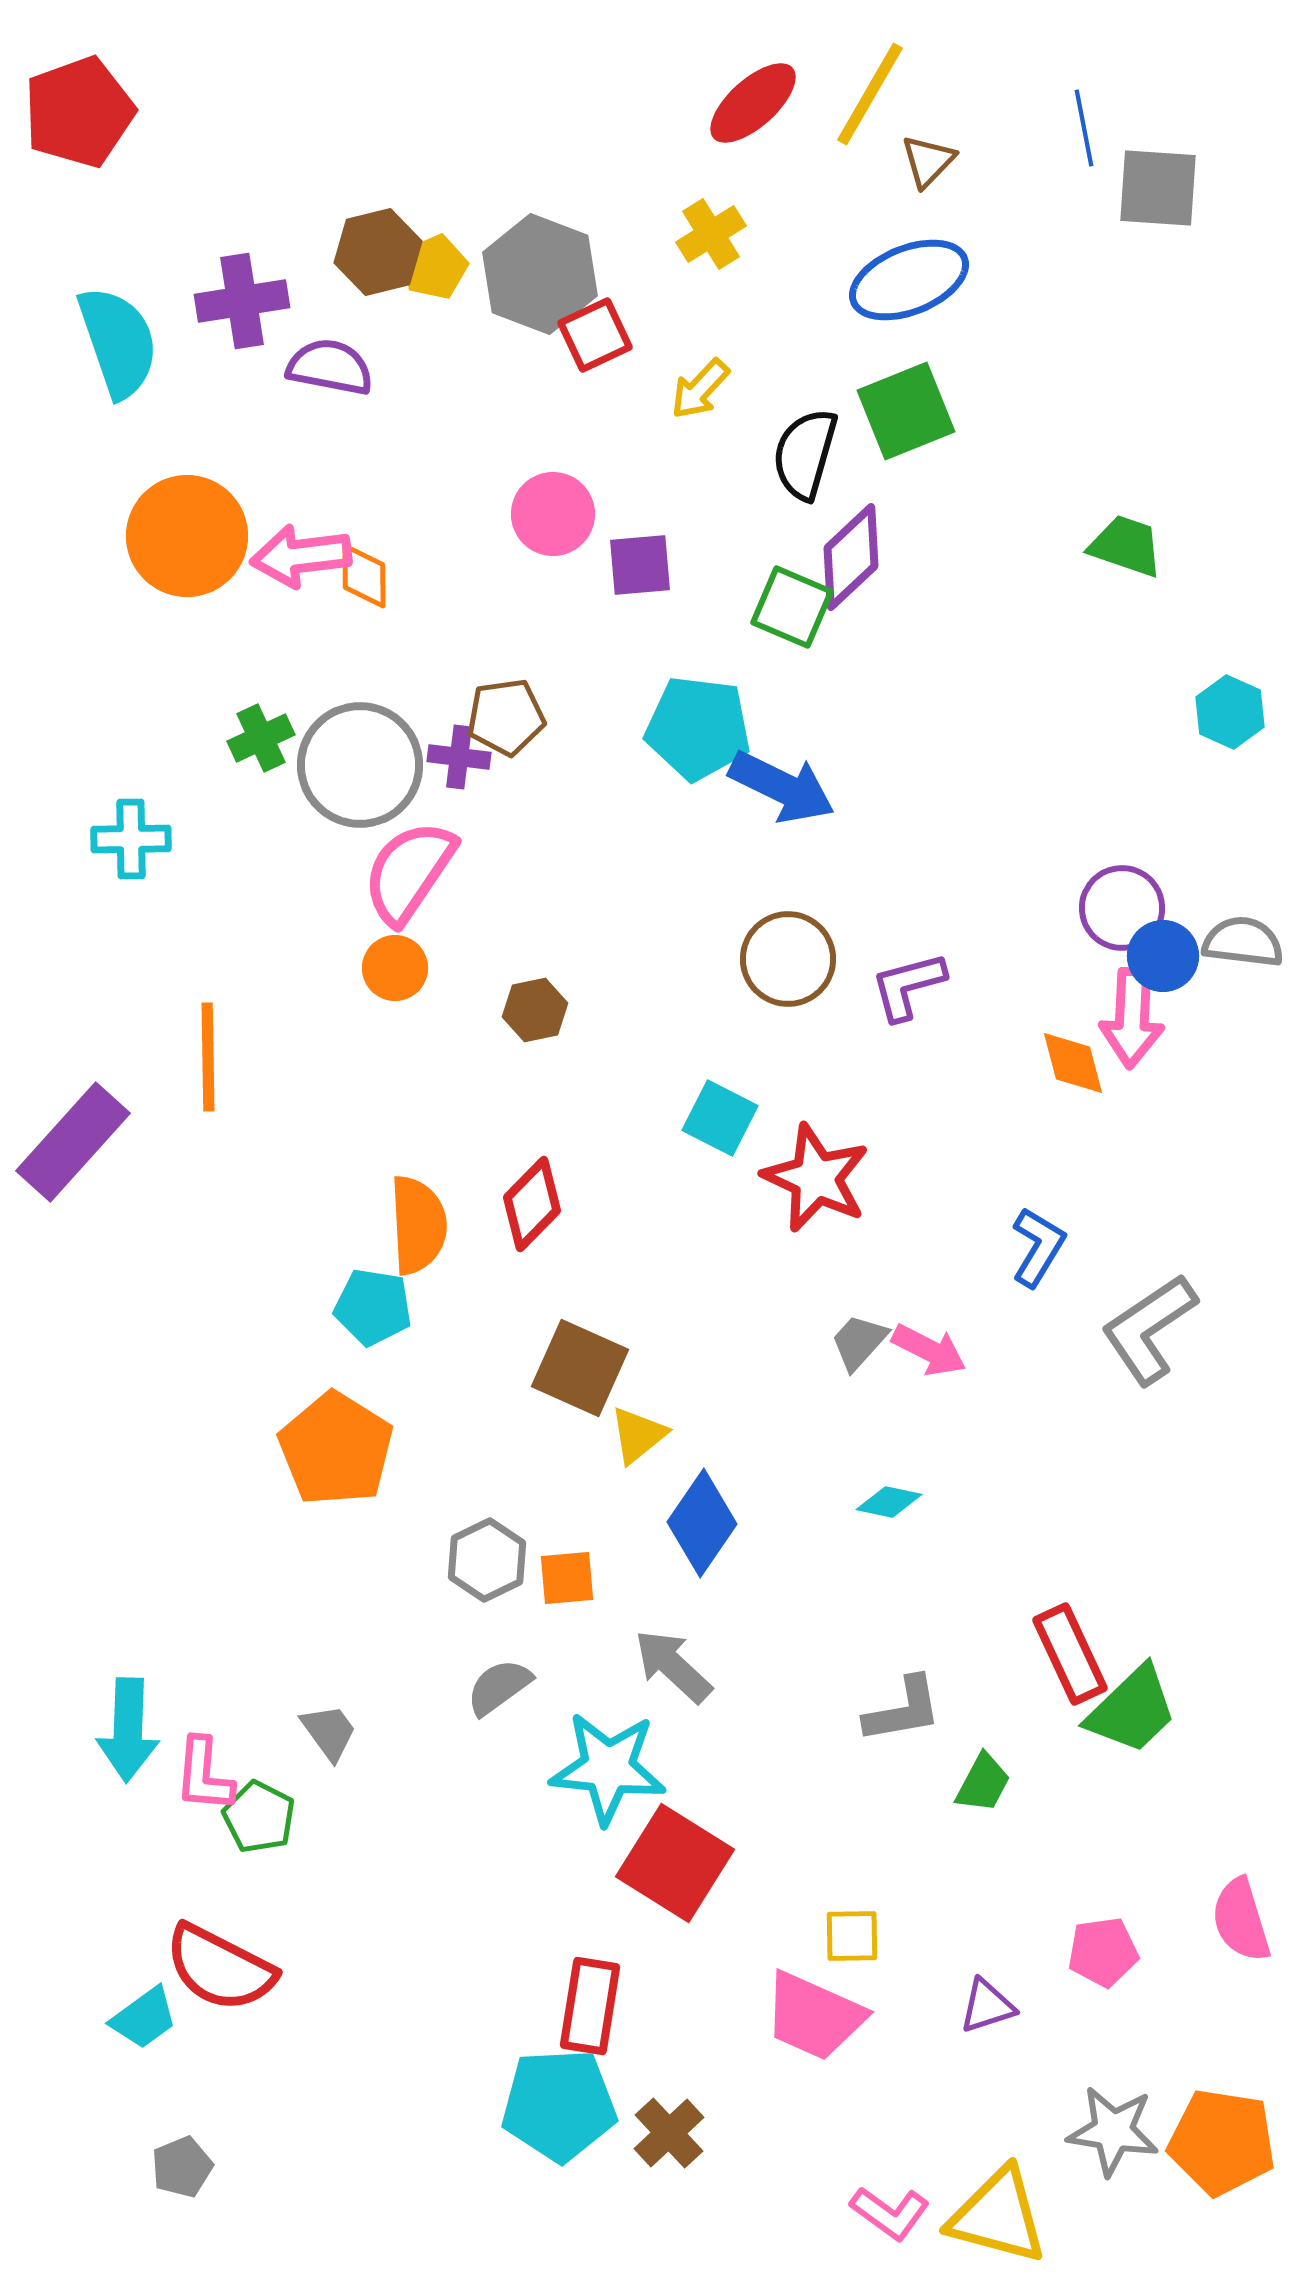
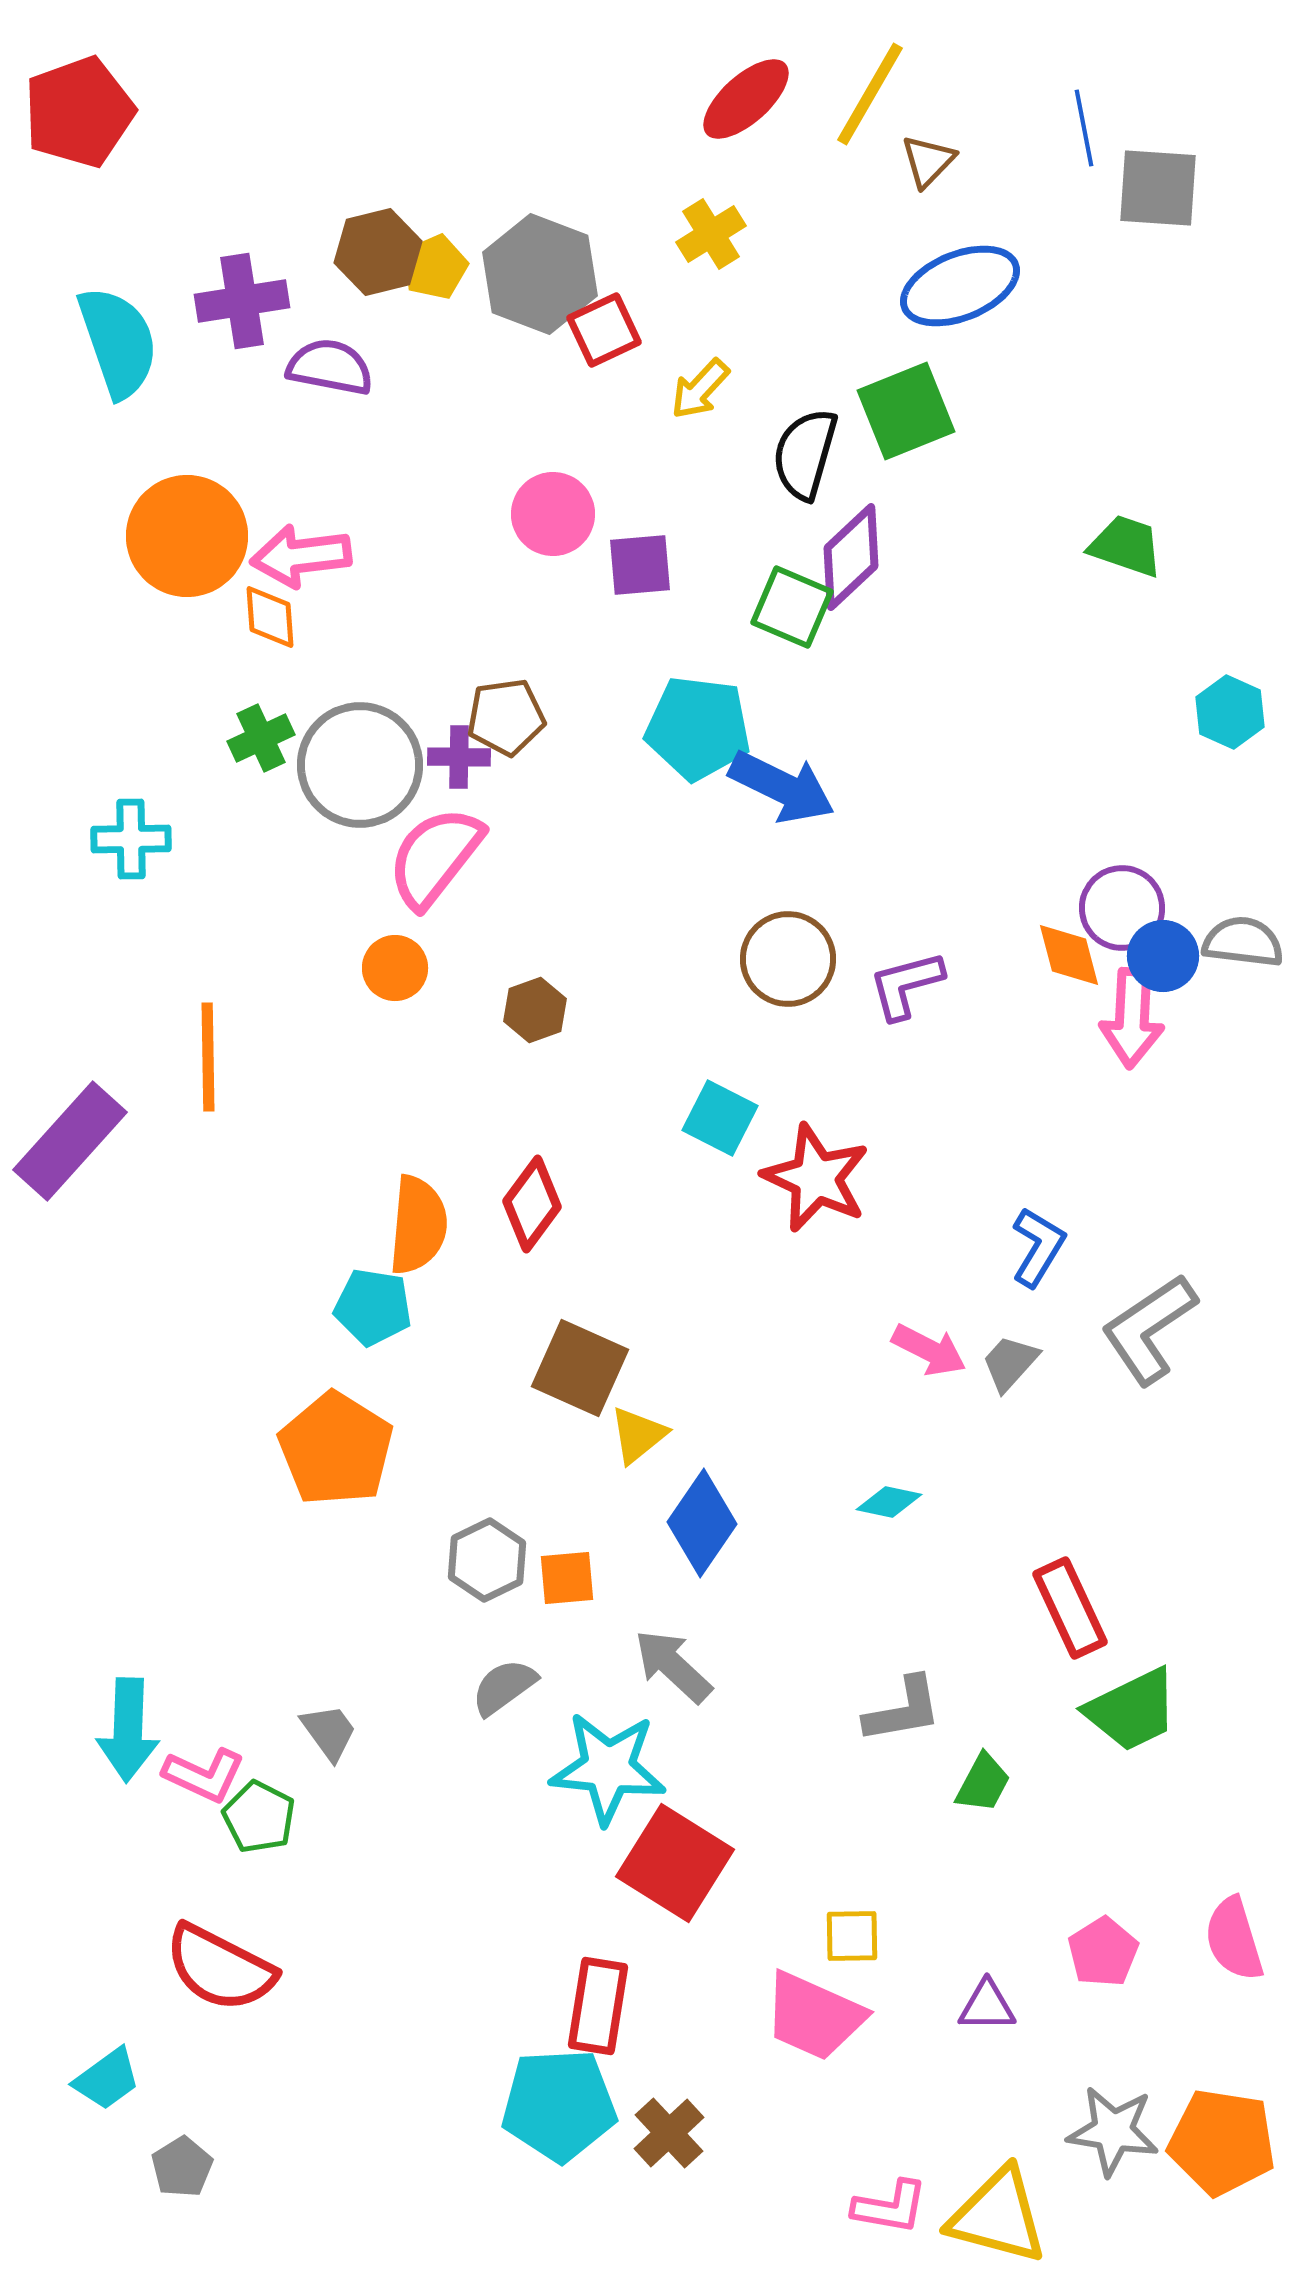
red ellipse at (753, 103): moved 7 px left, 4 px up
blue ellipse at (909, 280): moved 51 px right, 6 px down
red square at (595, 335): moved 9 px right, 5 px up
orange diamond at (364, 576): moved 94 px left, 41 px down; rotated 4 degrees counterclockwise
purple cross at (459, 757): rotated 6 degrees counterclockwise
pink semicircle at (409, 872): moved 26 px right, 15 px up; rotated 4 degrees clockwise
purple L-shape at (908, 986): moved 2 px left, 1 px up
brown hexagon at (535, 1010): rotated 8 degrees counterclockwise
orange diamond at (1073, 1063): moved 4 px left, 108 px up
purple rectangle at (73, 1142): moved 3 px left, 1 px up
red diamond at (532, 1204): rotated 8 degrees counterclockwise
orange semicircle at (418, 1225): rotated 8 degrees clockwise
gray trapezoid at (859, 1342): moved 151 px right, 21 px down
red rectangle at (1070, 1654): moved 46 px up
gray semicircle at (499, 1687): moved 5 px right
green trapezoid at (1132, 1710): rotated 18 degrees clockwise
pink L-shape at (204, 1775): rotated 70 degrees counterclockwise
pink semicircle at (1241, 1920): moved 7 px left, 19 px down
pink pentagon at (1103, 1952): rotated 24 degrees counterclockwise
red rectangle at (590, 2006): moved 8 px right
purple triangle at (987, 2006): rotated 18 degrees clockwise
cyan trapezoid at (144, 2018): moved 37 px left, 61 px down
gray pentagon at (182, 2167): rotated 10 degrees counterclockwise
pink L-shape at (890, 2213): moved 6 px up; rotated 26 degrees counterclockwise
